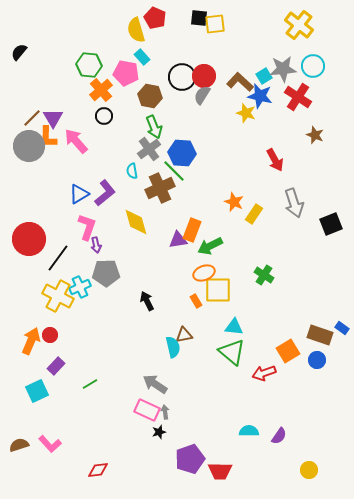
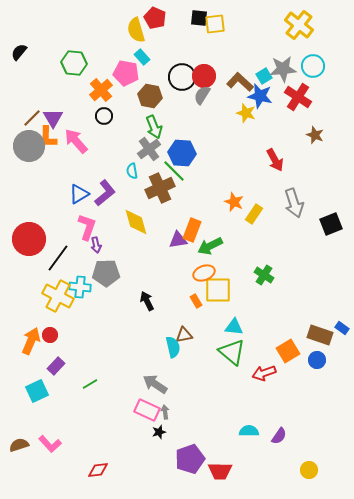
green hexagon at (89, 65): moved 15 px left, 2 px up
cyan cross at (80, 287): rotated 30 degrees clockwise
